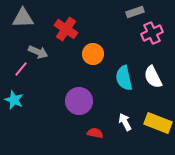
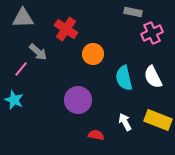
gray rectangle: moved 2 px left; rotated 30 degrees clockwise
gray arrow: rotated 18 degrees clockwise
purple circle: moved 1 px left, 1 px up
yellow rectangle: moved 3 px up
red semicircle: moved 1 px right, 2 px down
